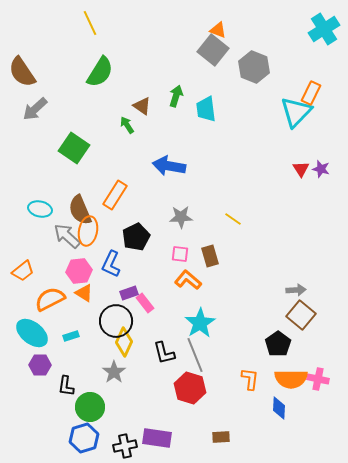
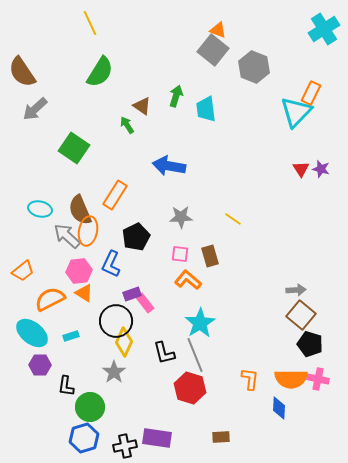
purple rectangle at (129, 293): moved 3 px right, 1 px down
black pentagon at (278, 344): moved 32 px right; rotated 20 degrees counterclockwise
